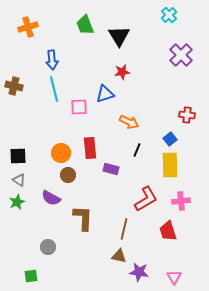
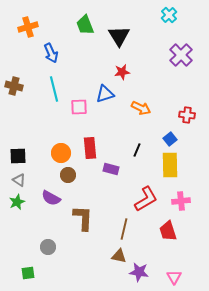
blue arrow: moved 1 px left, 7 px up; rotated 18 degrees counterclockwise
orange arrow: moved 12 px right, 14 px up
green square: moved 3 px left, 3 px up
